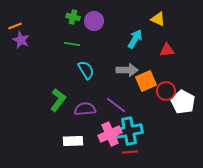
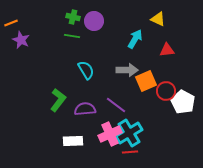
orange line: moved 4 px left, 3 px up
green line: moved 8 px up
cyan cross: moved 2 px down; rotated 20 degrees counterclockwise
